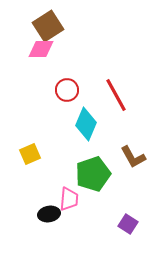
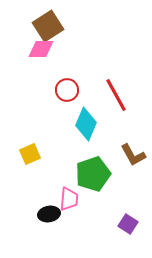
brown L-shape: moved 2 px up
